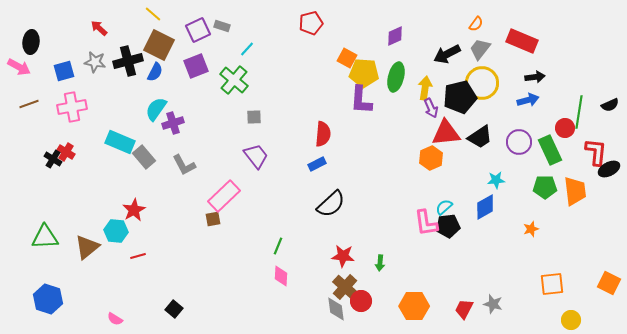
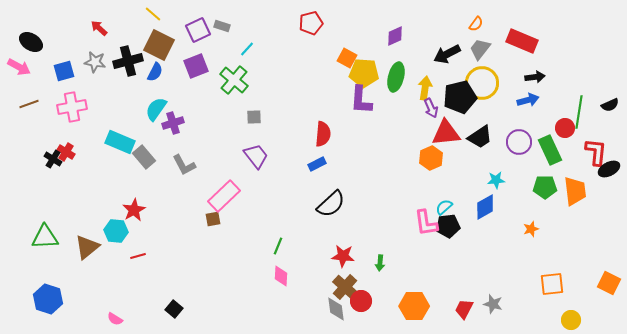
black ellipse at (31, 42): rotated 65 degrees counterclockwise
